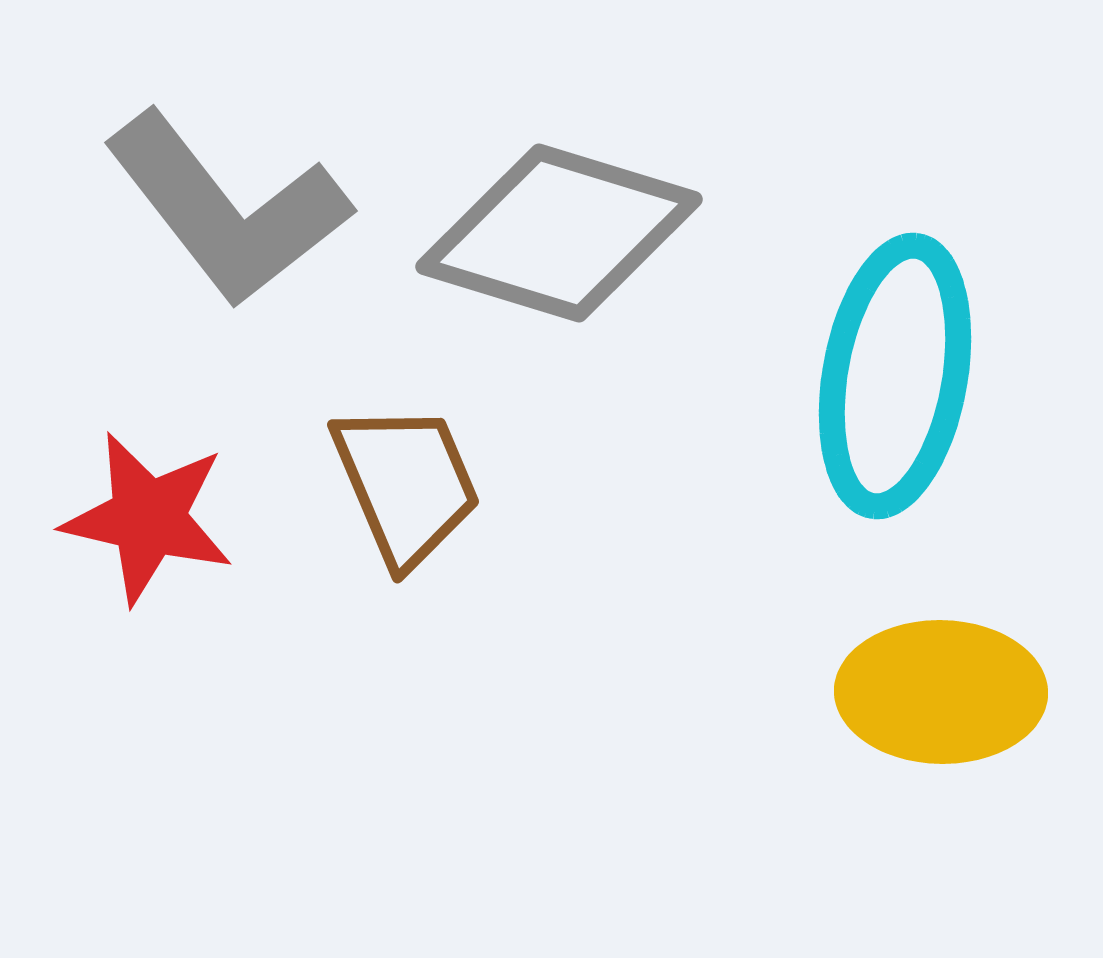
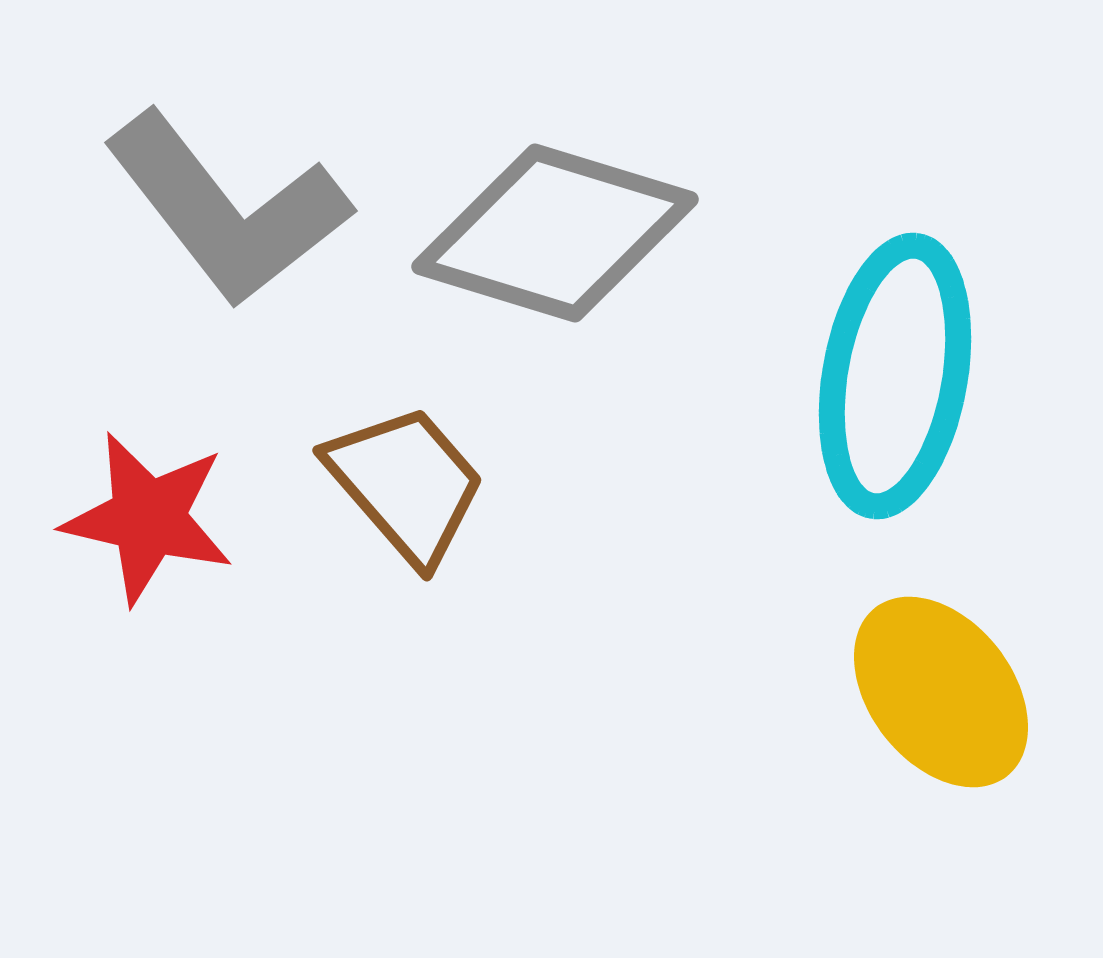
gray diamond: moved 4 px left
brown trapezoid: rotated 18 degrees counterclockwise
yellow ellipse: rotated 51 degrees clockwise
